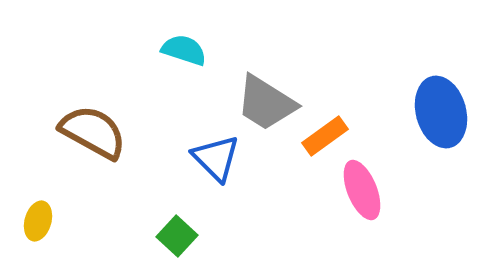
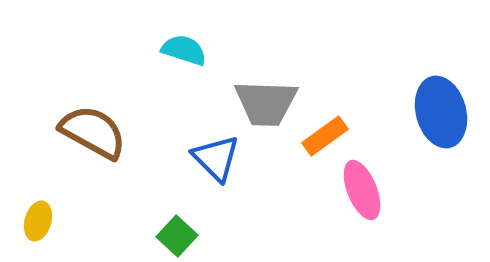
gray trapezoid: rotated 30 degrees counterclockwise
